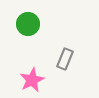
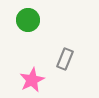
green circle: moved 4 px up
